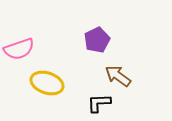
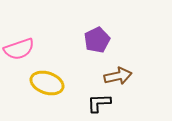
brown arrow: rotated 132 degrees clockwise
